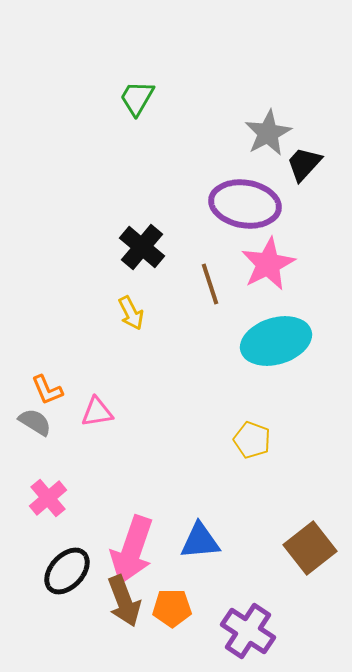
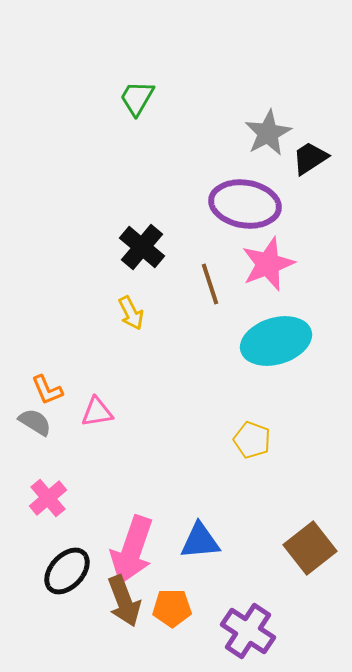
black trapezoid: moved 6 px right, 6 px up; rotated 15 degrees clockwise
pink star: rotated 6 degrees clockwise
